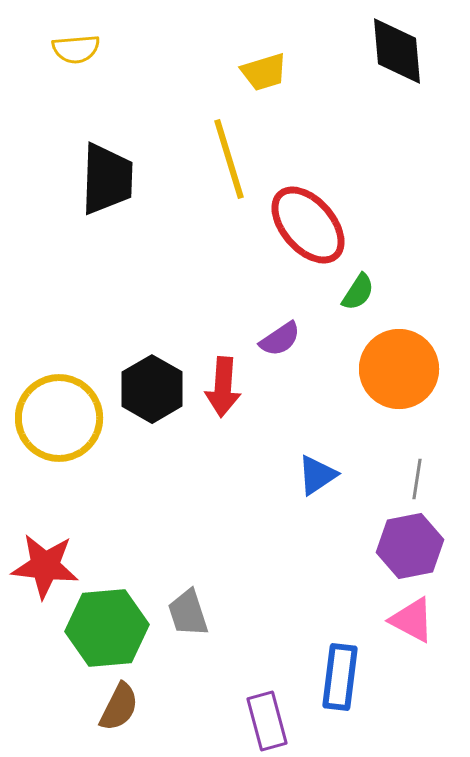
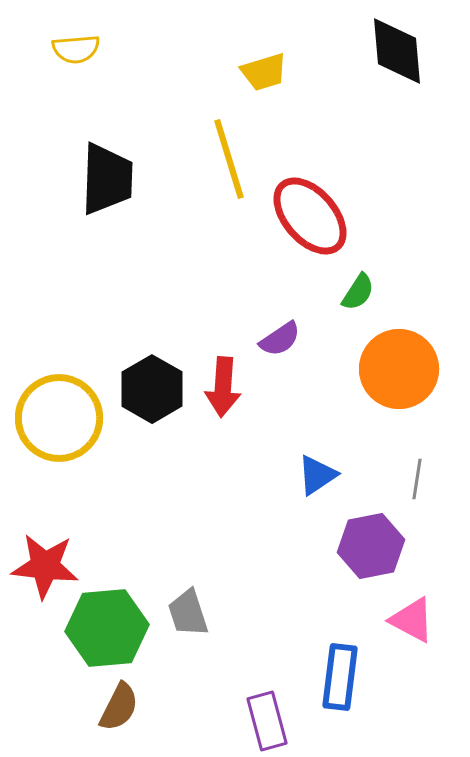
red ellipse: moved 2 px right, 9 px up
purple hexagon: moved 39 px left
